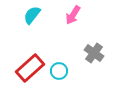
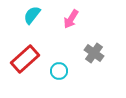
pink arrow: moved 2 px left, 4 px down
red rectangle: moved 5 px left, 9 px up
